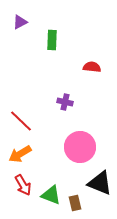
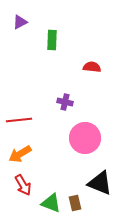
red line: moved 2 px left, 1 px up; rotated 50 degrees counterclockwise
pink circle: moved 5 px right, 9 px up
green triangle: moved 8 px down
